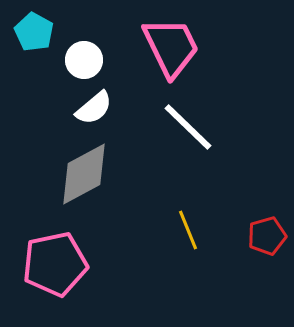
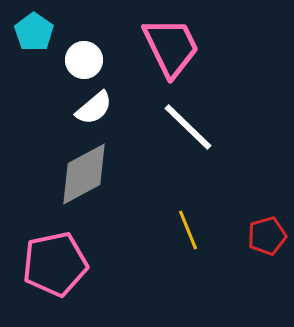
cyan pentagon: rotated 6 degrees clockwise
